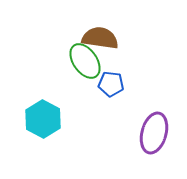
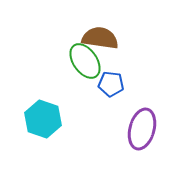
cyan hexagon: rotated 9 degrees counterclockwise
purple ellipse: moved 12 px left, 4 px up
